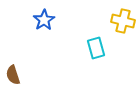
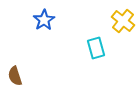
yellow cross: rotated 25 degrees clockwise
brown semicircle: moved 2 px right, 1 px down
